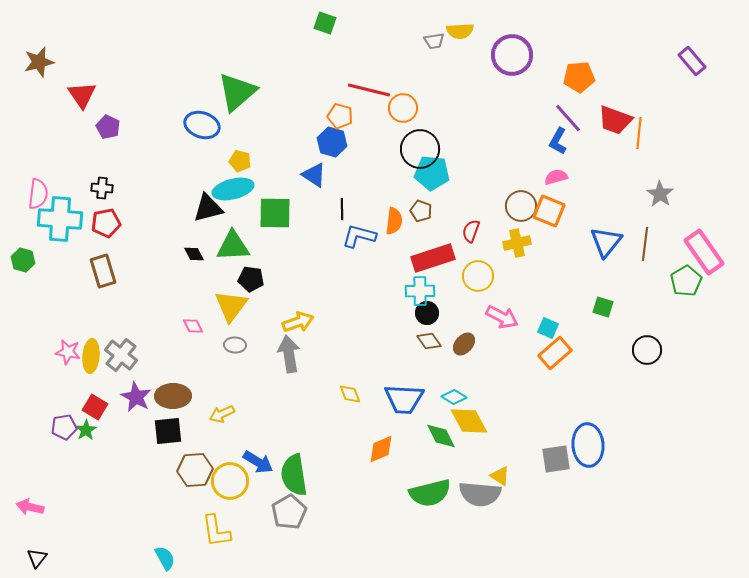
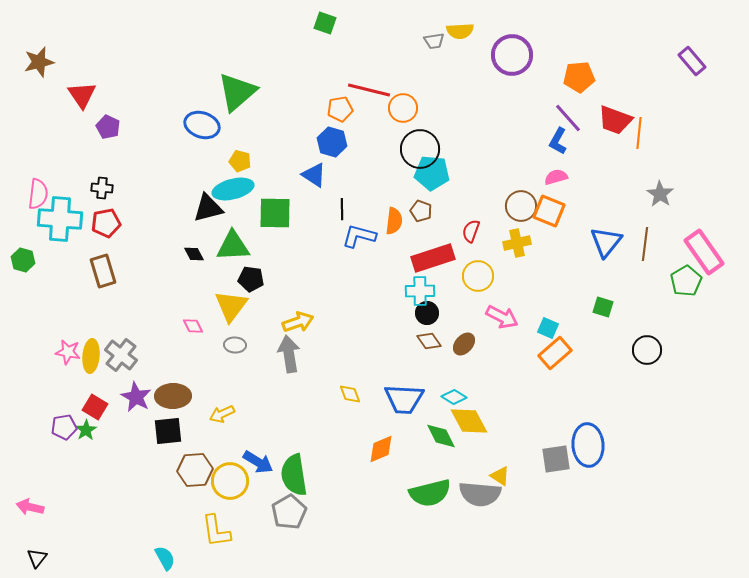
orange pentagon at (340, 116): moved 7 px up; rotated 25 degrees counterclockwise
